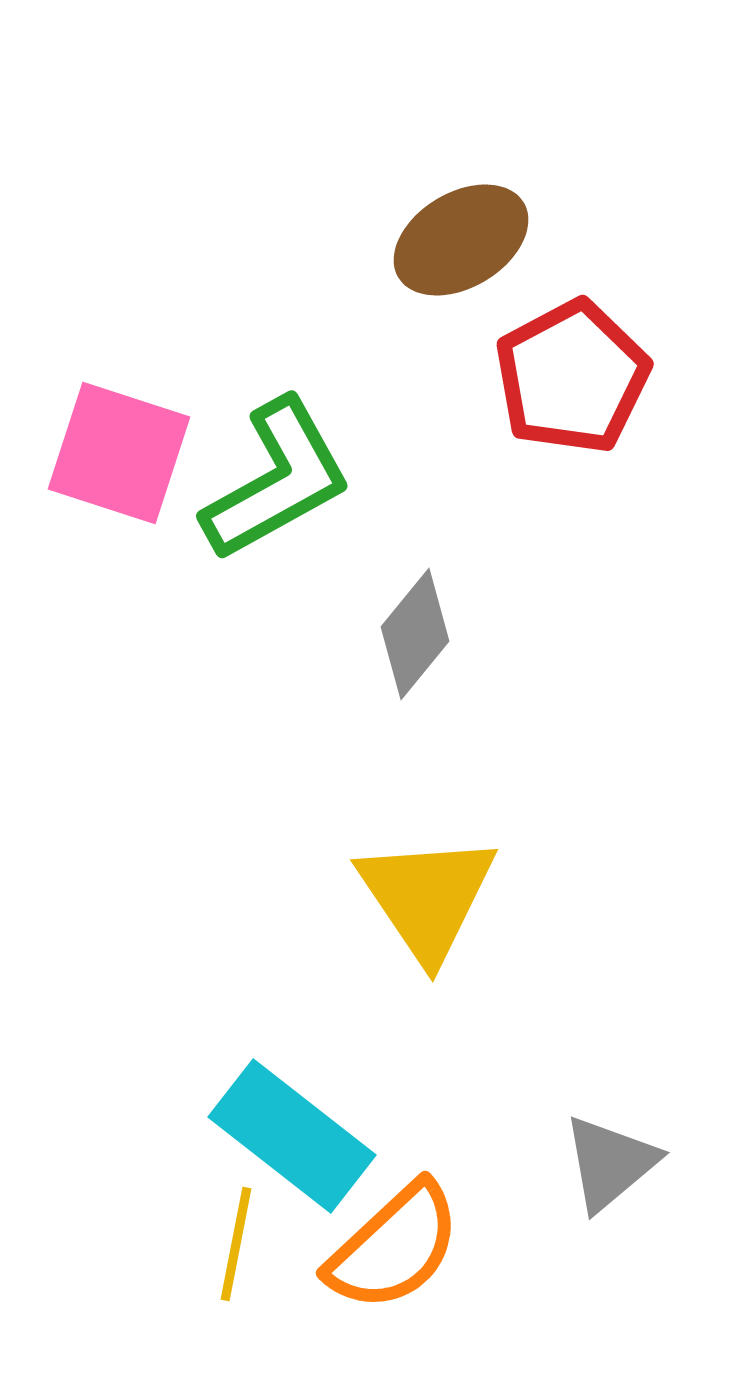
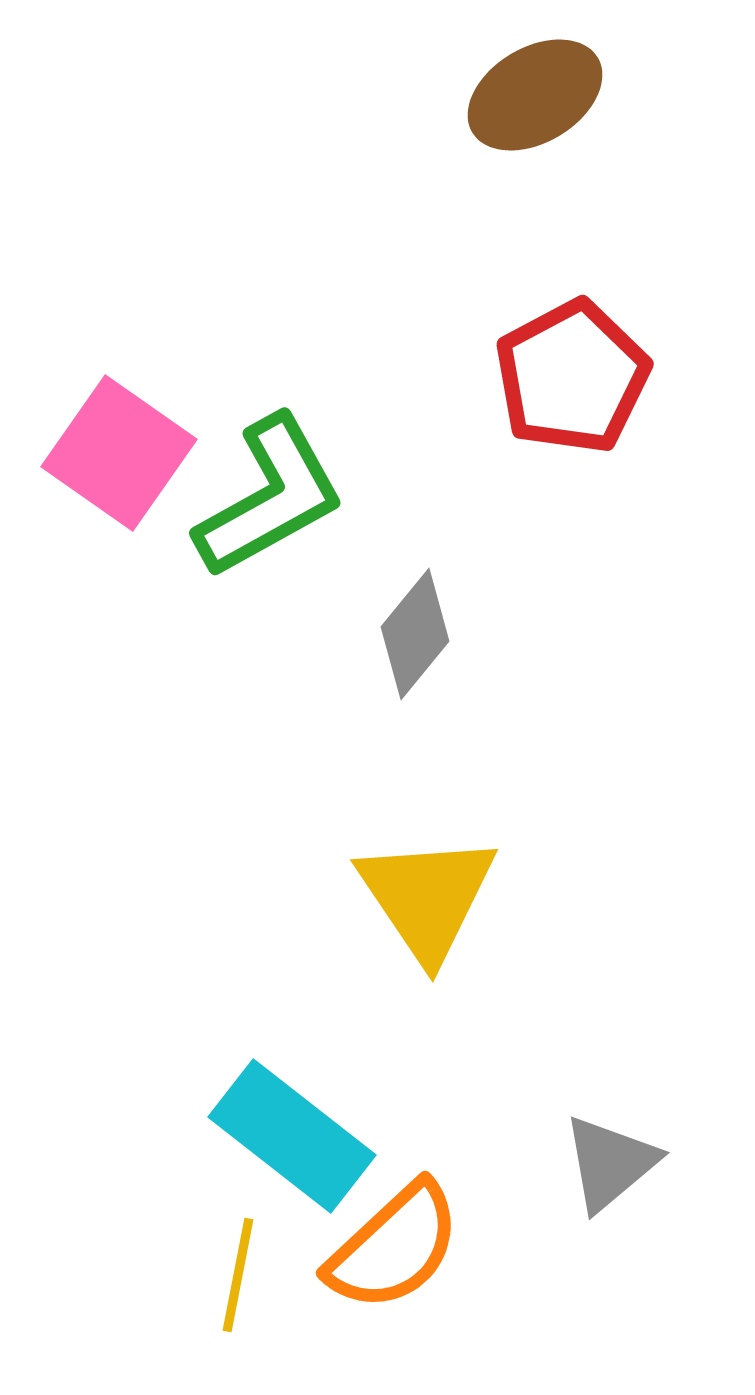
brown ellipse: moved 74 px right, 145 px up
pink square: rotated 17 degrees clockwise
green L-shape: moved 7 px left, 17 px down
yellow line: moved 2 px right, 31 px down
